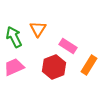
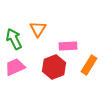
green arrow: moved 2 px down
pink rectangle: rotated 36 degrees counterclockwise
pink trapezoid: moved 1 px right
